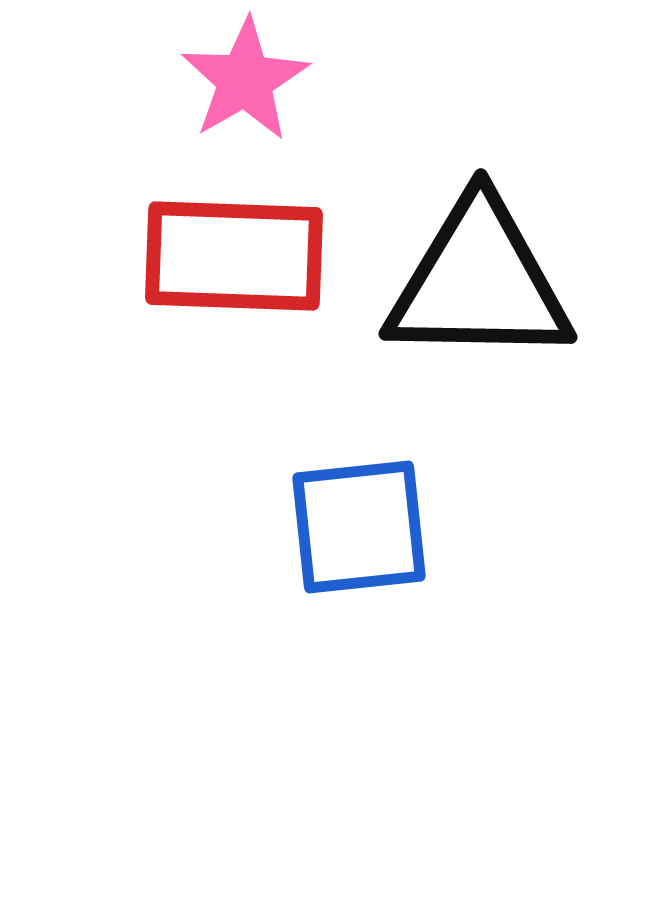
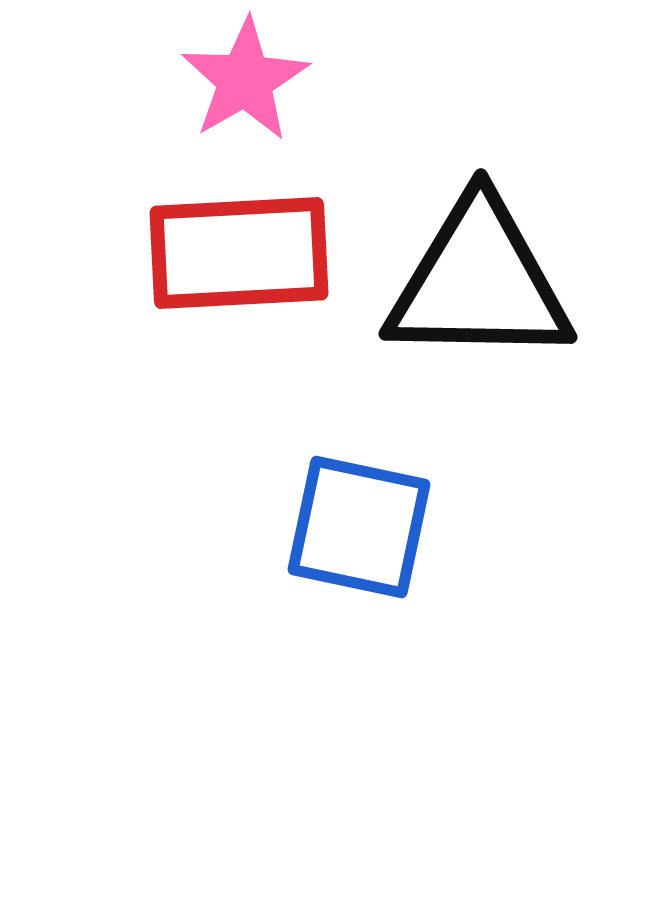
red rectangle: moved 5 px right, 3 px up; rotated 5 degrees counterclockwise
blue square: rotated 18 degrees clockwise
